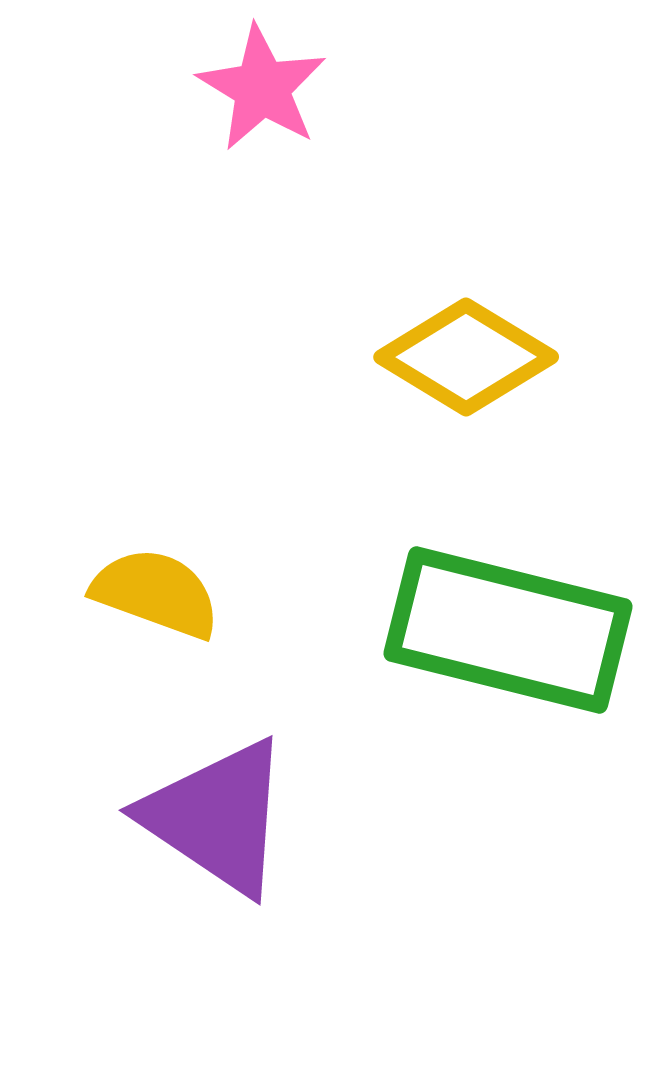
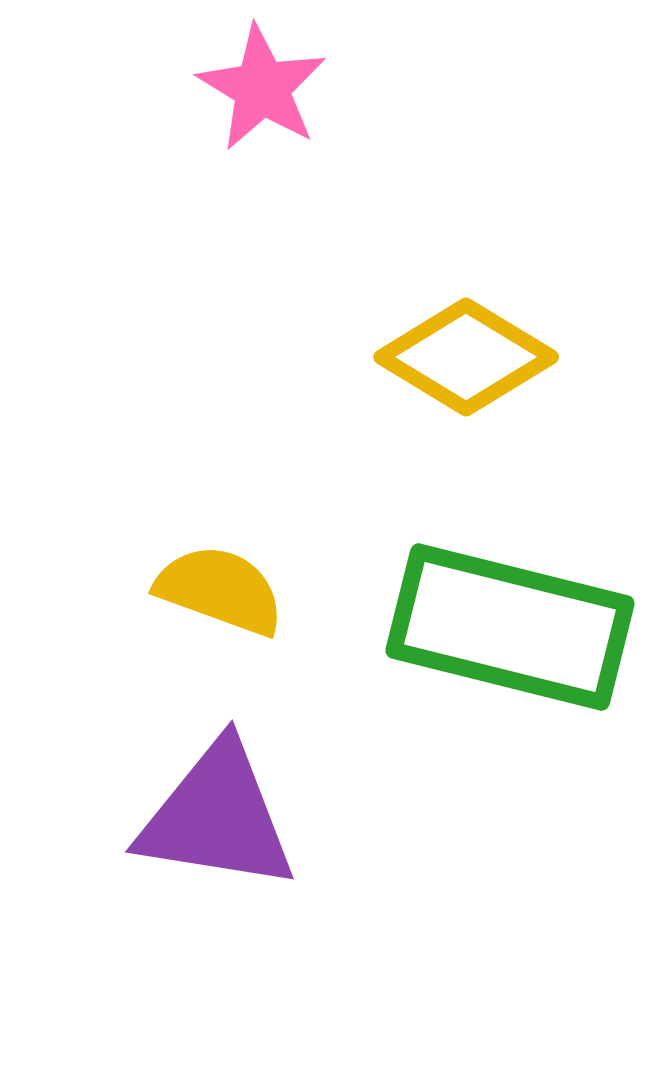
yellow semicircle: moved 64 px right, 3 px up
green rectangle: moved 2 px right, 3 px up
purple triangle: rotated 25 degrees counterclockwise
